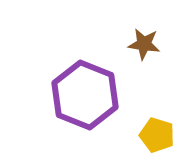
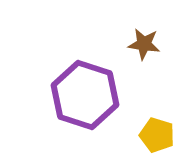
purple hexagon: rotated 4 degrees counterclockwise
